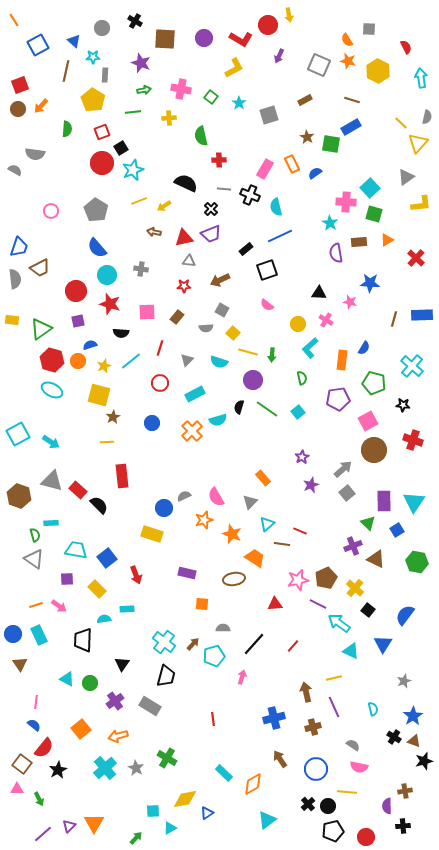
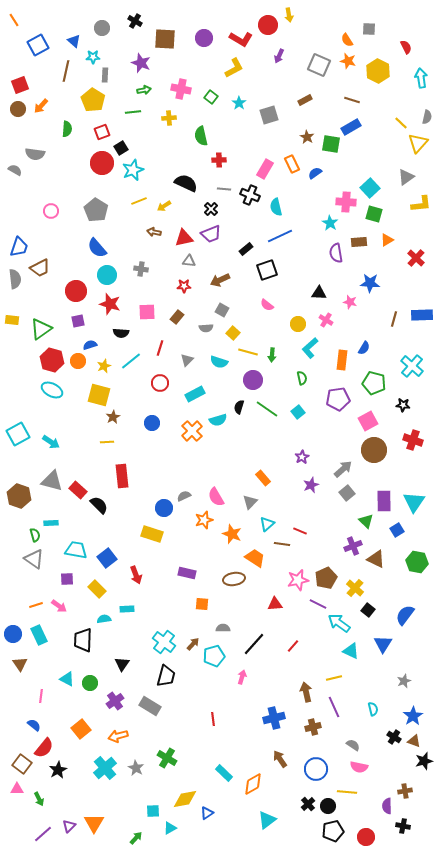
green triangle at (368, 523): moved 2 px left, 2 px up
pink line at (36, 702): moved 5 px right, 6 px up
black cross at (403, 826): rotated 16 degrees clockwise
